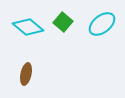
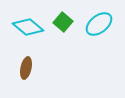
cyan ellipse: moved 3 px left
brown ellipse: moved 6 px up
